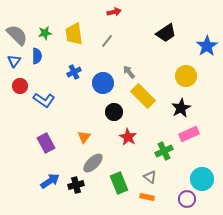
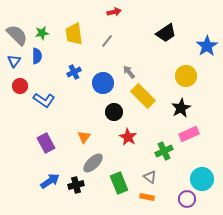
green star: moved 3 px left
